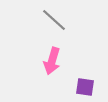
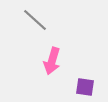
gray line: moved 19 px left
